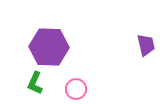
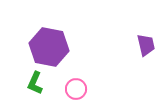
purple hexagon: rotated 9 degrees clockwise
